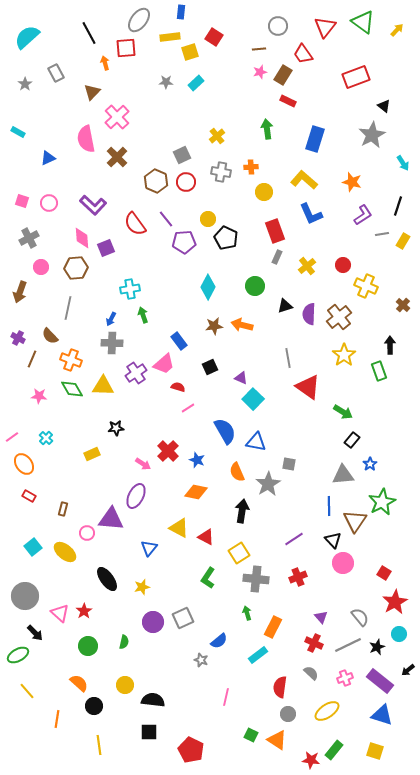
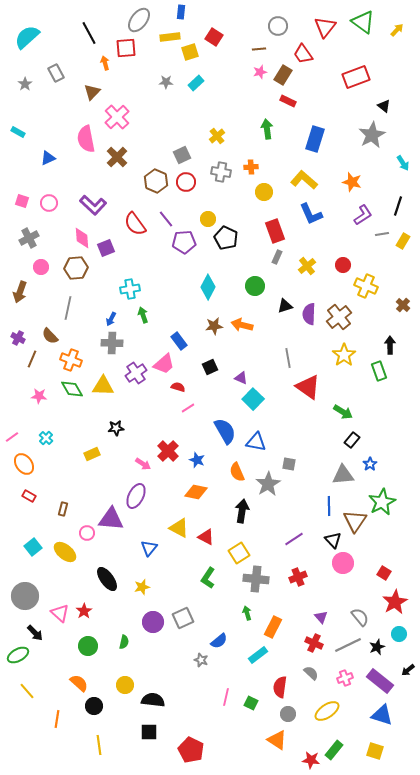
green square at (251, 735): moved 32 px up
